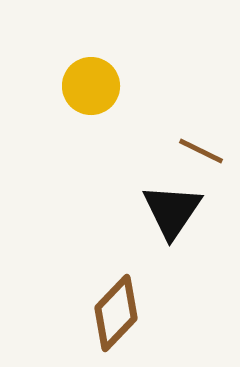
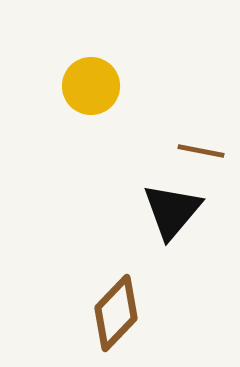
brown line: rotated 15 degrees counterclockwise
black triangle: rotated 6 degrees clockwise
